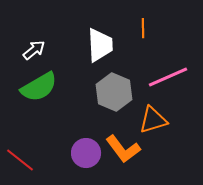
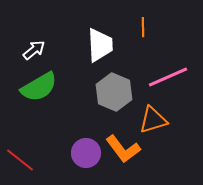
orange line: moved 1 px up
